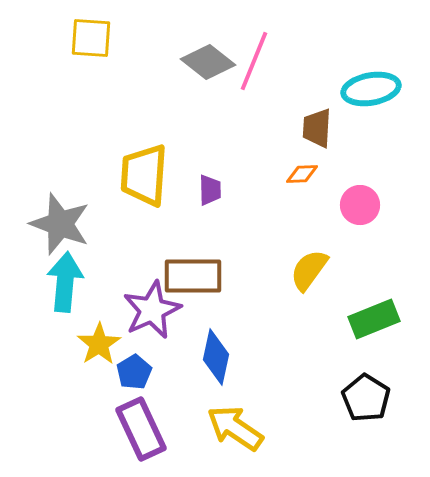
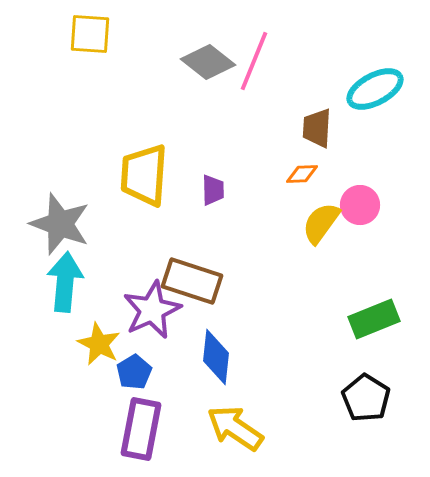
yellow square: moved 1 px left, 4 px up
cyan ellipse: moved 4 px right; rotated 18 degrees counterclockwise
purple trapezoid: moved 3 px right
yellow semicircle: moved 12 px right, 47 px up
brown rectangle: moved 1 px left, 5 px down; rotated 18 degrees clockwise
yellow star: rotated 12 degrees counterclockwise
blue diamond: rotated 6 degrees counterclockwise
purple rectangle: rotated 36 degrees clockwise
